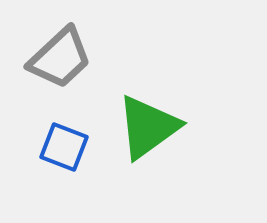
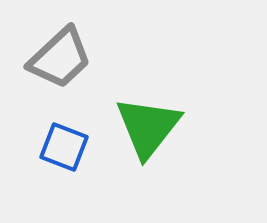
green triangle: rotated 16 degrees counterclockwise
